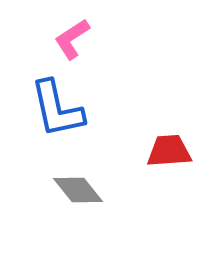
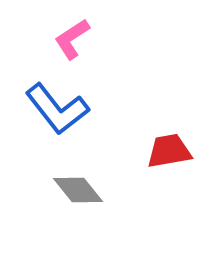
blue L-shape: rotated 26 degrees counterclockwise
red trapezoid: rotated 6 degrees counterclockwise
